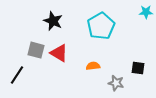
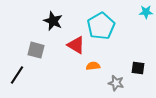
red triangle: moved 17 px right, 8 px up
